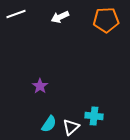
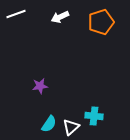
orange pentagon: moved 5 px left, 2 px down; rotated 15 degrees counterclockwise
purple star: rotated 28 degrees clockwise
